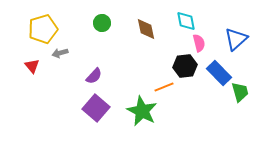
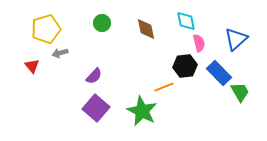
yellow pentagon: moved 3 px right
green trapezoid: rotated 15 degrees counterclockwise
